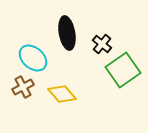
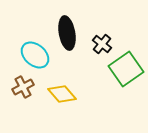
cyan ellipse: moved 2 px right, 3 px up
green square: moved 3 px right, 1 px up
